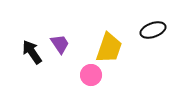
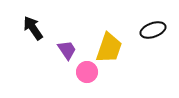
purple trapezoid: moved 7 px right, 6 px down
black arrow: moved 1 px right, 24 px up
pink circle: moved 4 px left, 3 px up
